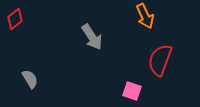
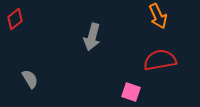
orange arrow: moved 13 px right
gray arrow: rotated 48 degrees clockwise
red semicircle: rotated 60 degrees clockwise
pink square: moved 1 px left, 1 px down
